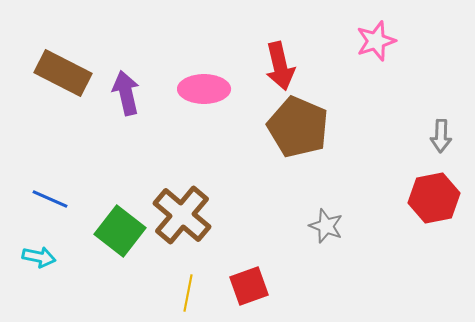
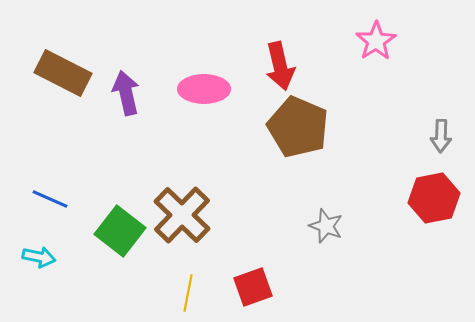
pink star: rotated 15 degrees counterclockwise
brown cross: rotated 4 degrees clockwise
red square: moved 4 px right, 1 px down
